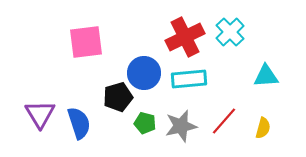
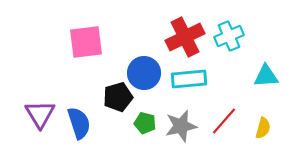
cyan cross: moved 1 px left, 4 px down; rotated 20 degrees clockwise
